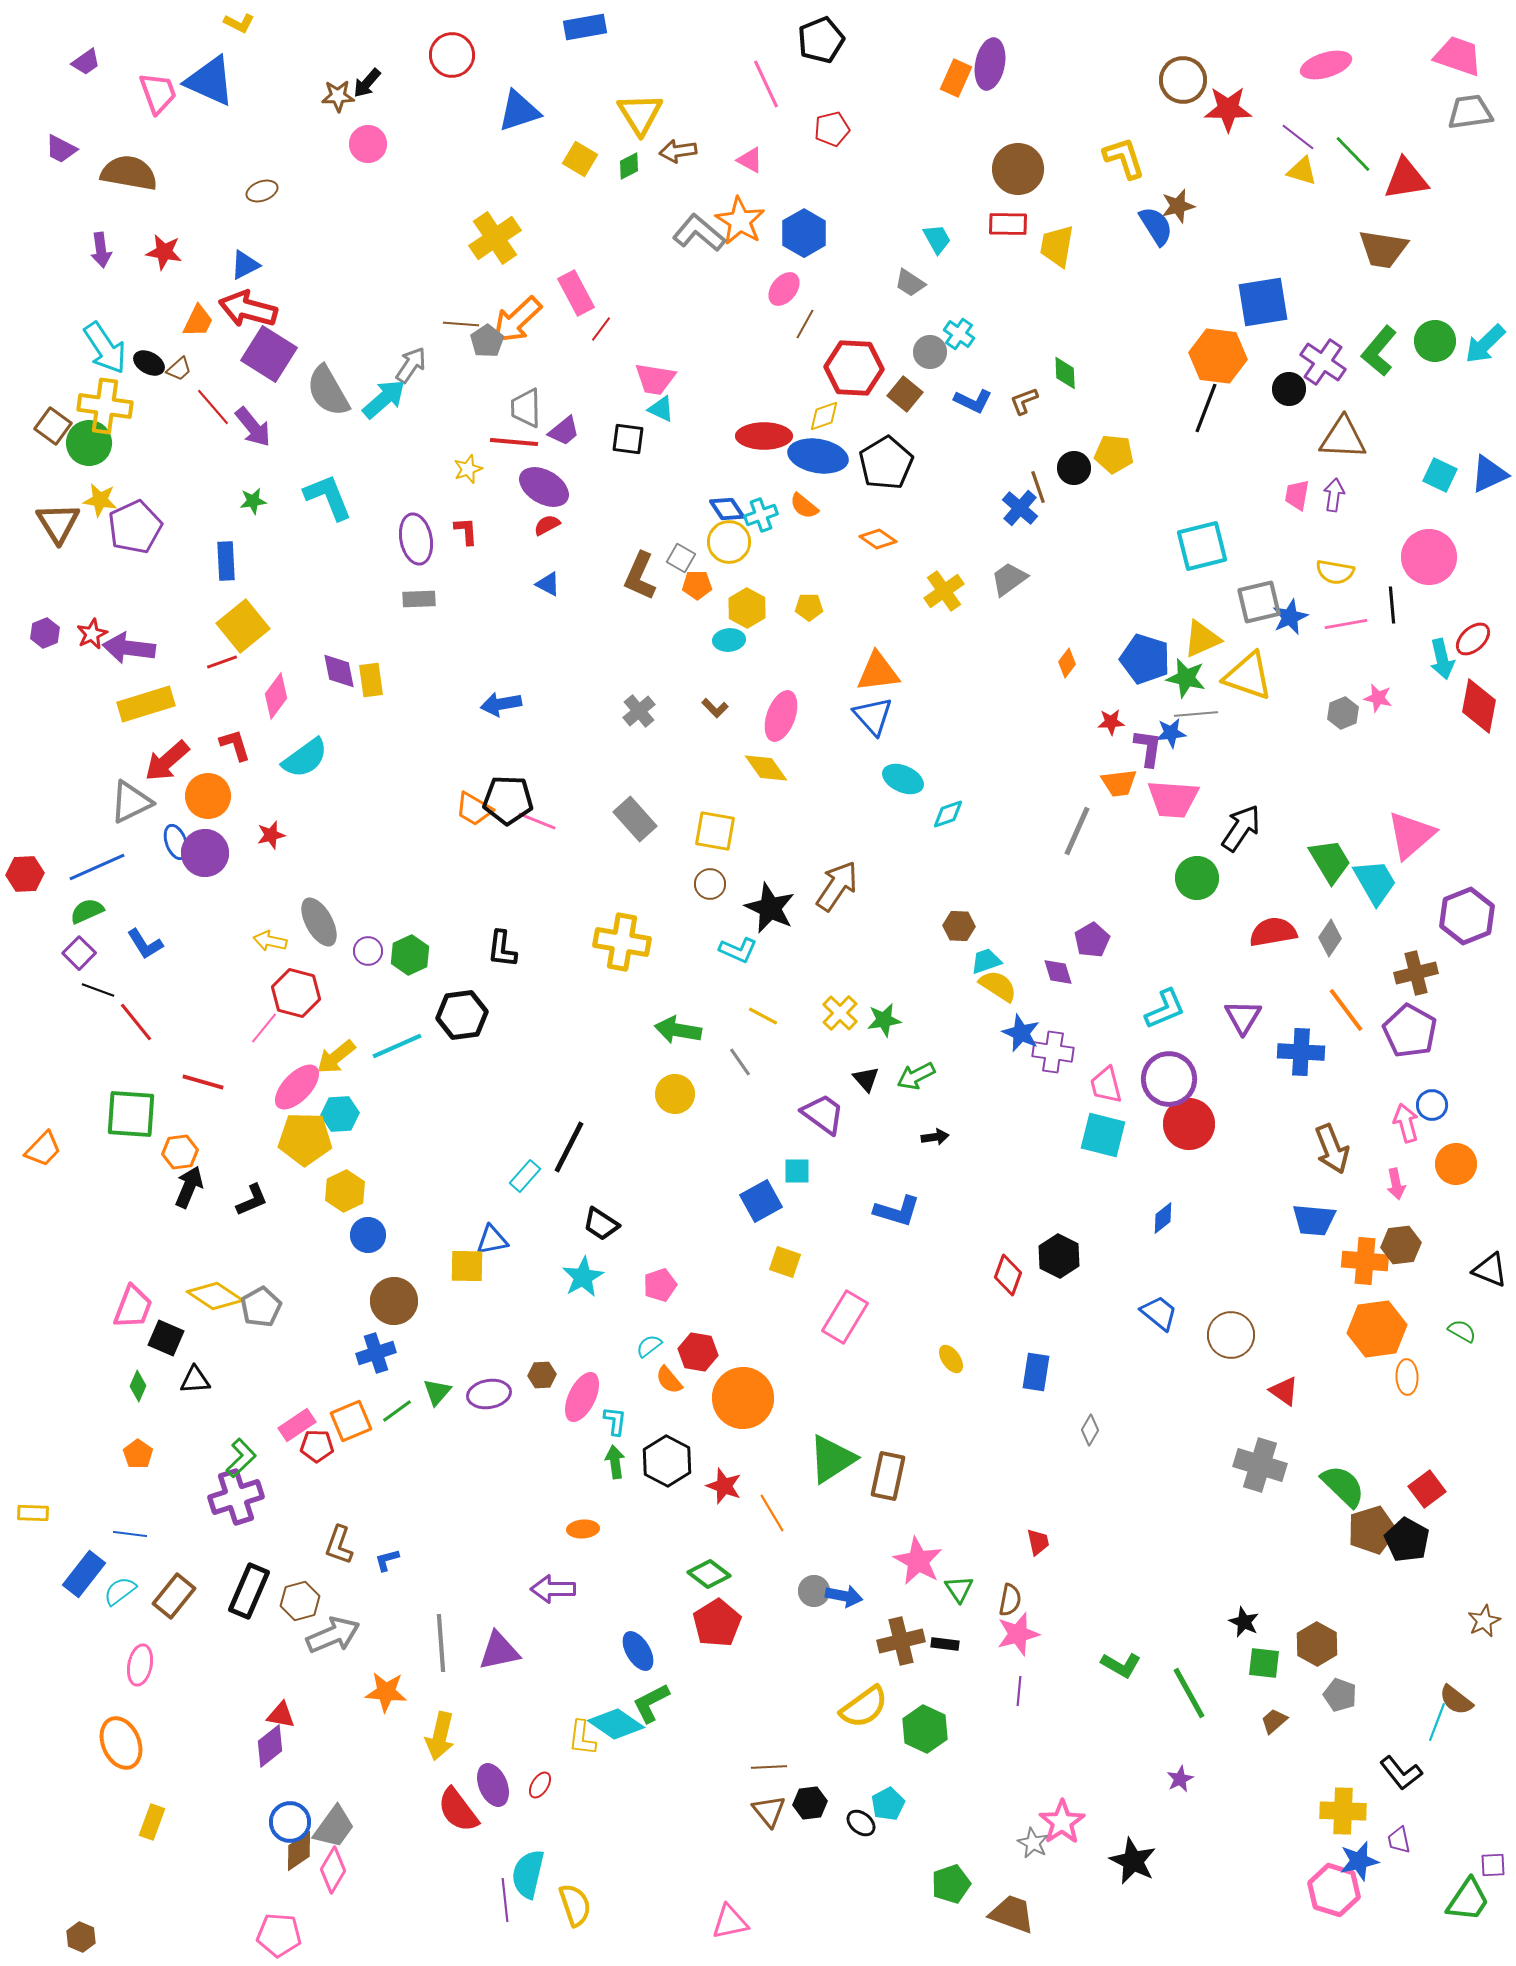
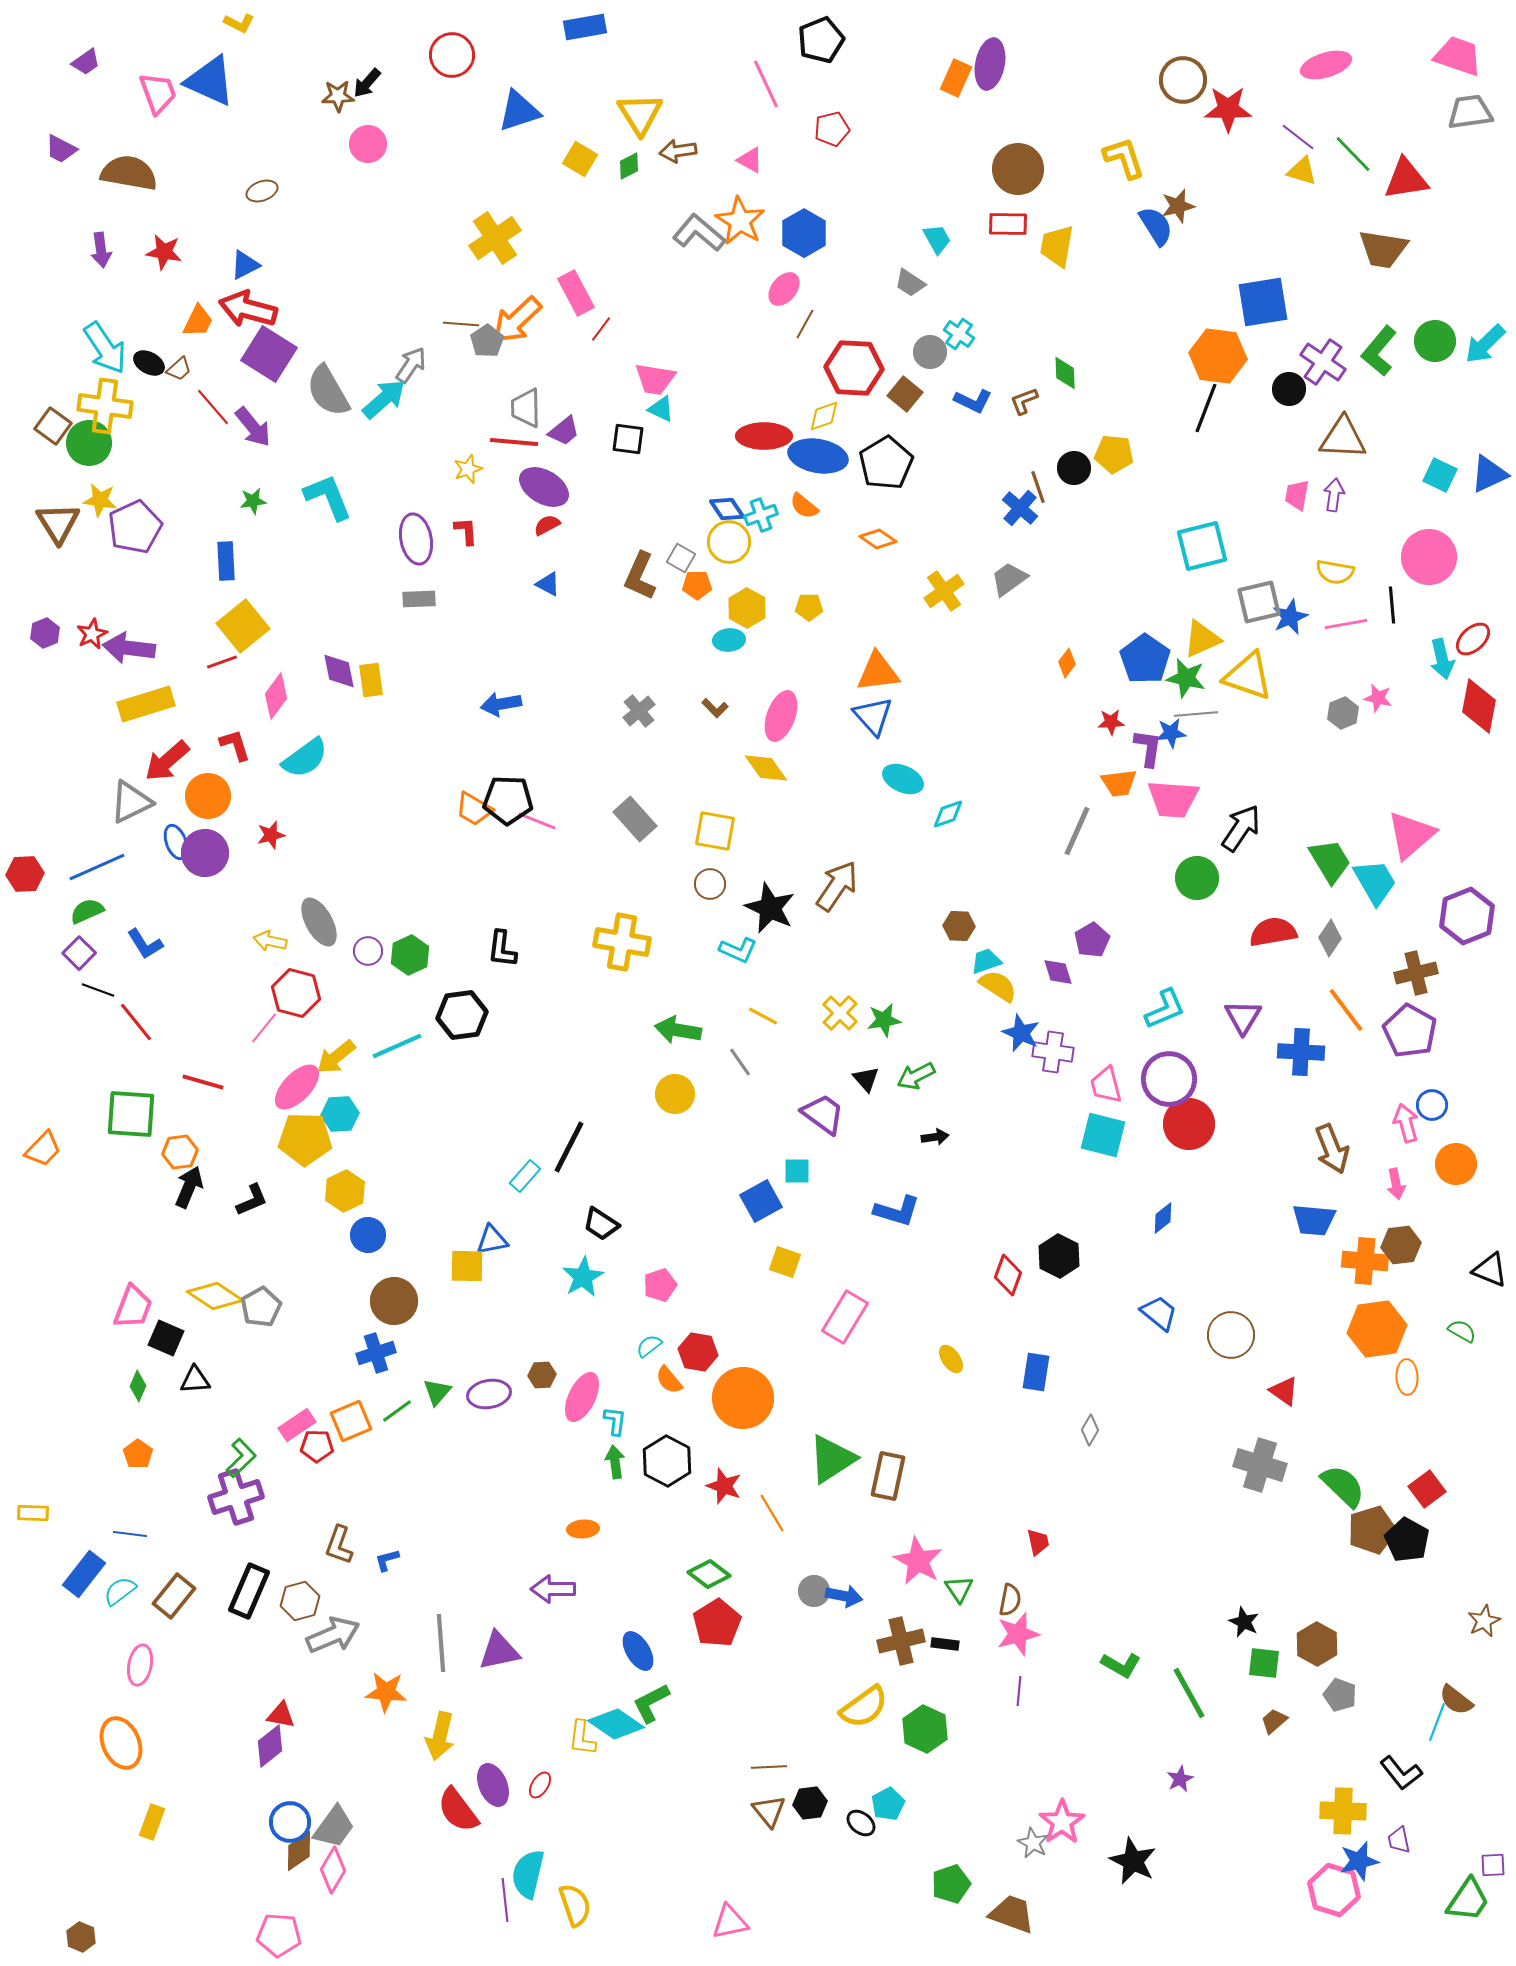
blue pentagon at (1145, 659): rotated 18 degrees clockwise
